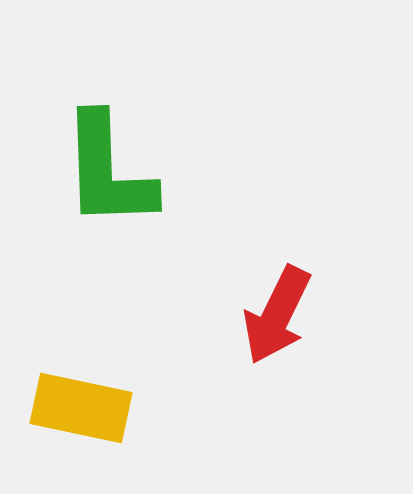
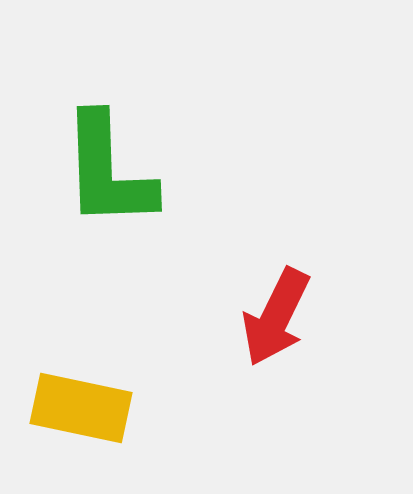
red arrow: moved 1 px left, 2 px down
